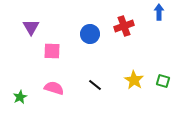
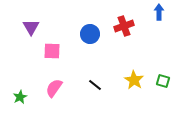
pink semicircle: rotated 72 degrees counterclockwise
